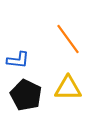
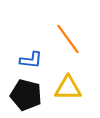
blue L-shape: moved 13 px right
black pentagon: rotated 12 degrees counterclockwise
